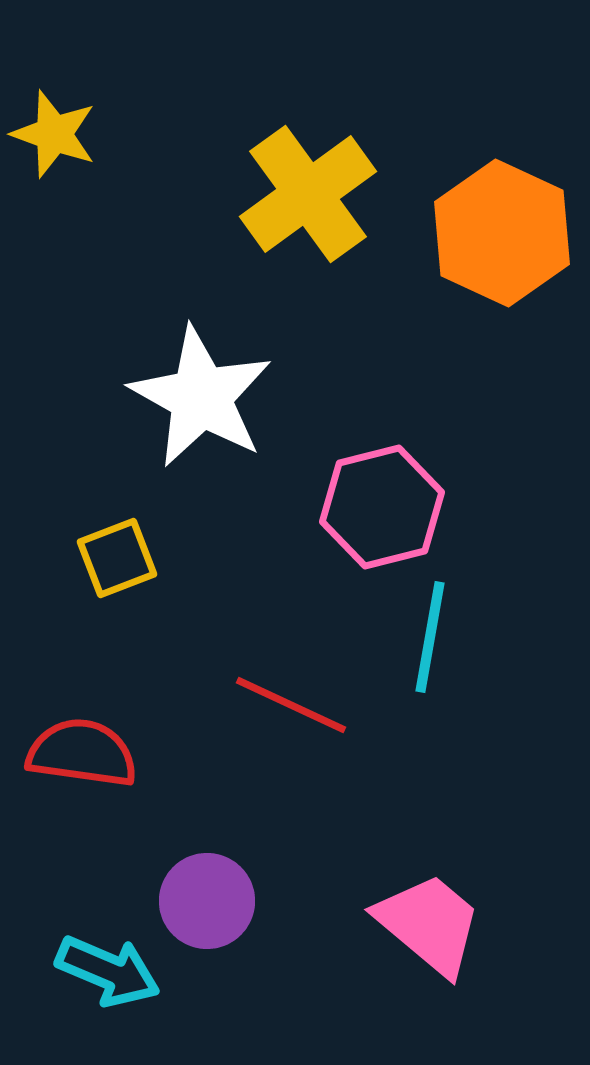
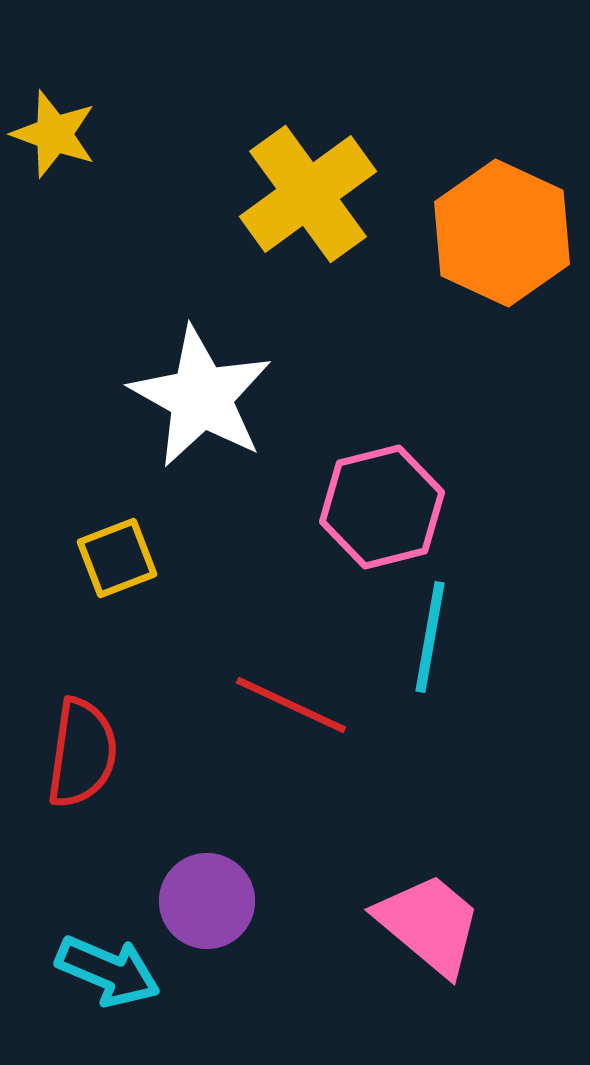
red semicircle: rotated 90 degrees clockwise
